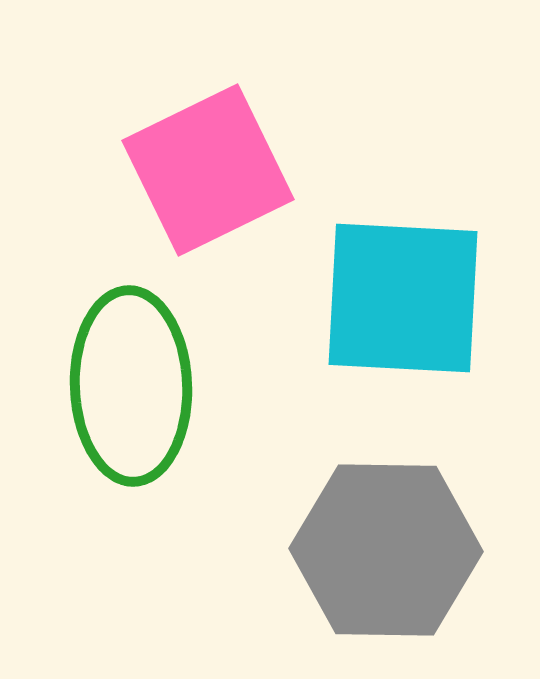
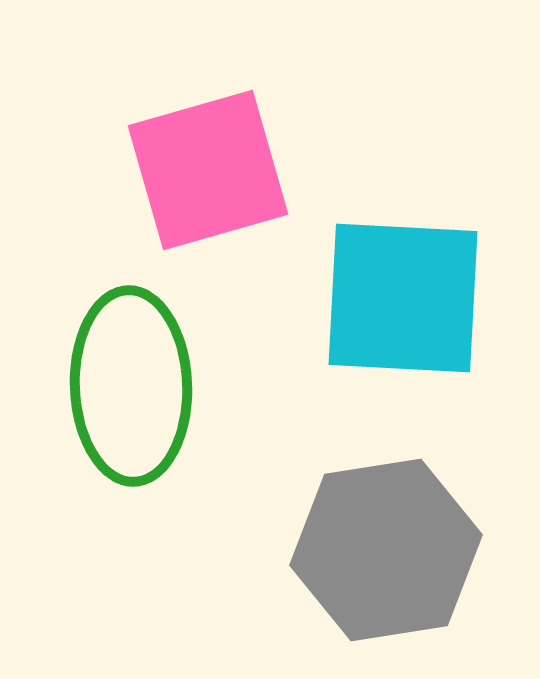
pink square: rotated 10 degrees clockwise
gray hexagon: rotated 10 degrees counterclockwise
